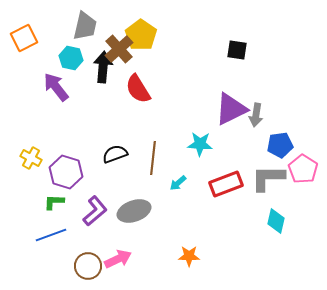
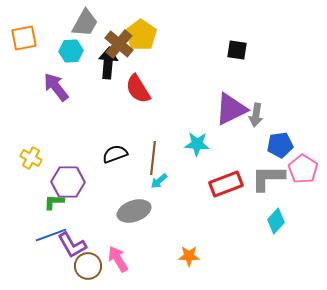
gray trapezoid: moved 3 px up; rotated 16 degrees clockwise
orange square: rotated 16 degrees clockwise
brown cross: moved 5 px up; rotated 8 degrees counterclockwise
cyan hexagon: moved 7 px up; rotated 15 degrees counterclockwise
black arrow: moved 5 px right, 4 px up
cyan star: moved 3 px left
purple hexagon: moved 2 px right, 10 px down; rotated 16 degrees counterclockwise
cyan arrow: moved 19 px left, 2 px up
purple L-shape: moved 23 px left, 34 px down; rotated 100 degrees clockwise
cyan diamond: rotated 30 degrees clockwise
pink arrow: rotated 96 degrees counterclockwise
